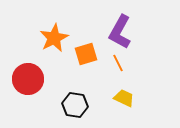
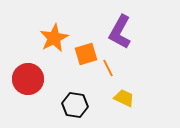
orange line: moved 10 px left, 5 px down
